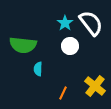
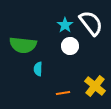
cyan star: moved 2 px down
orange line: rotated 56 degrees clockwise
